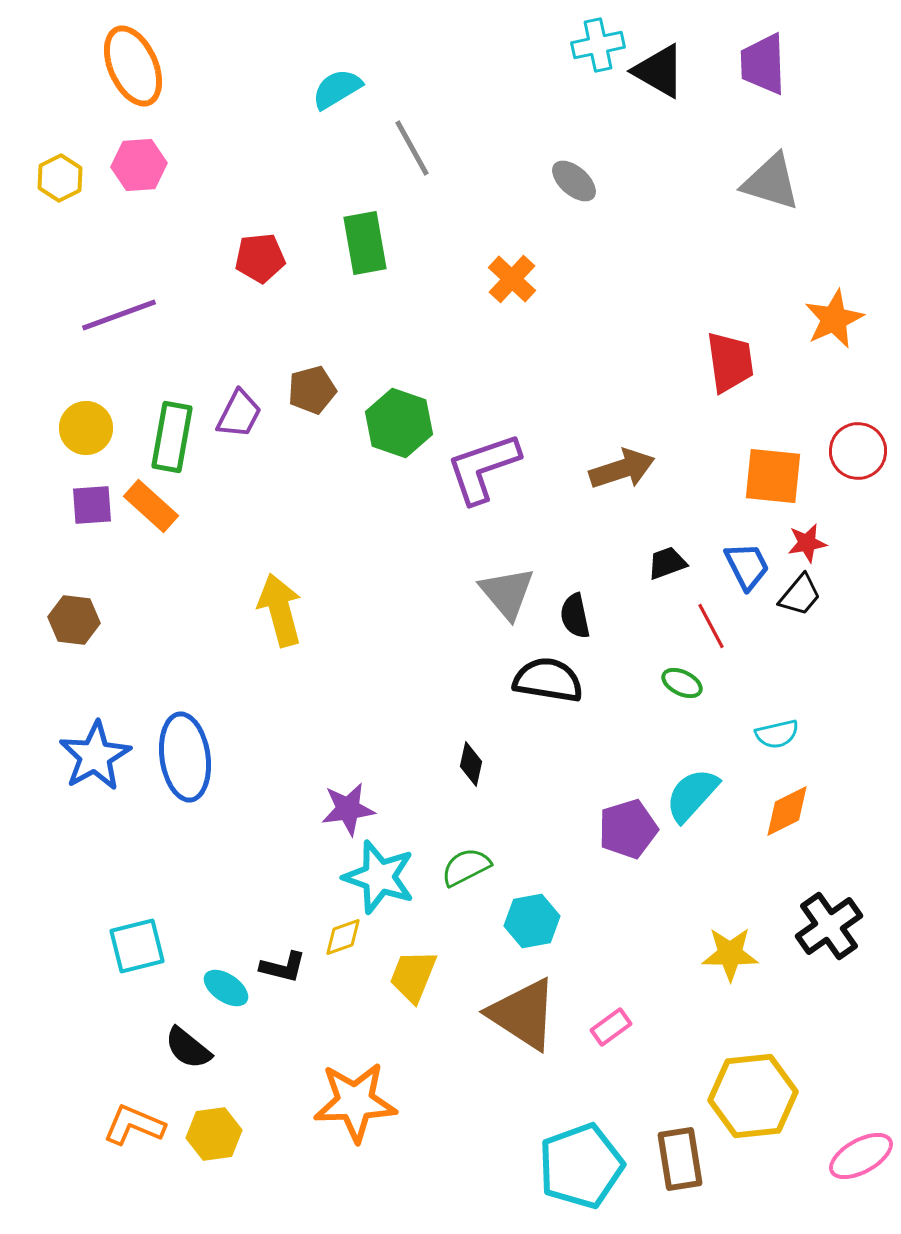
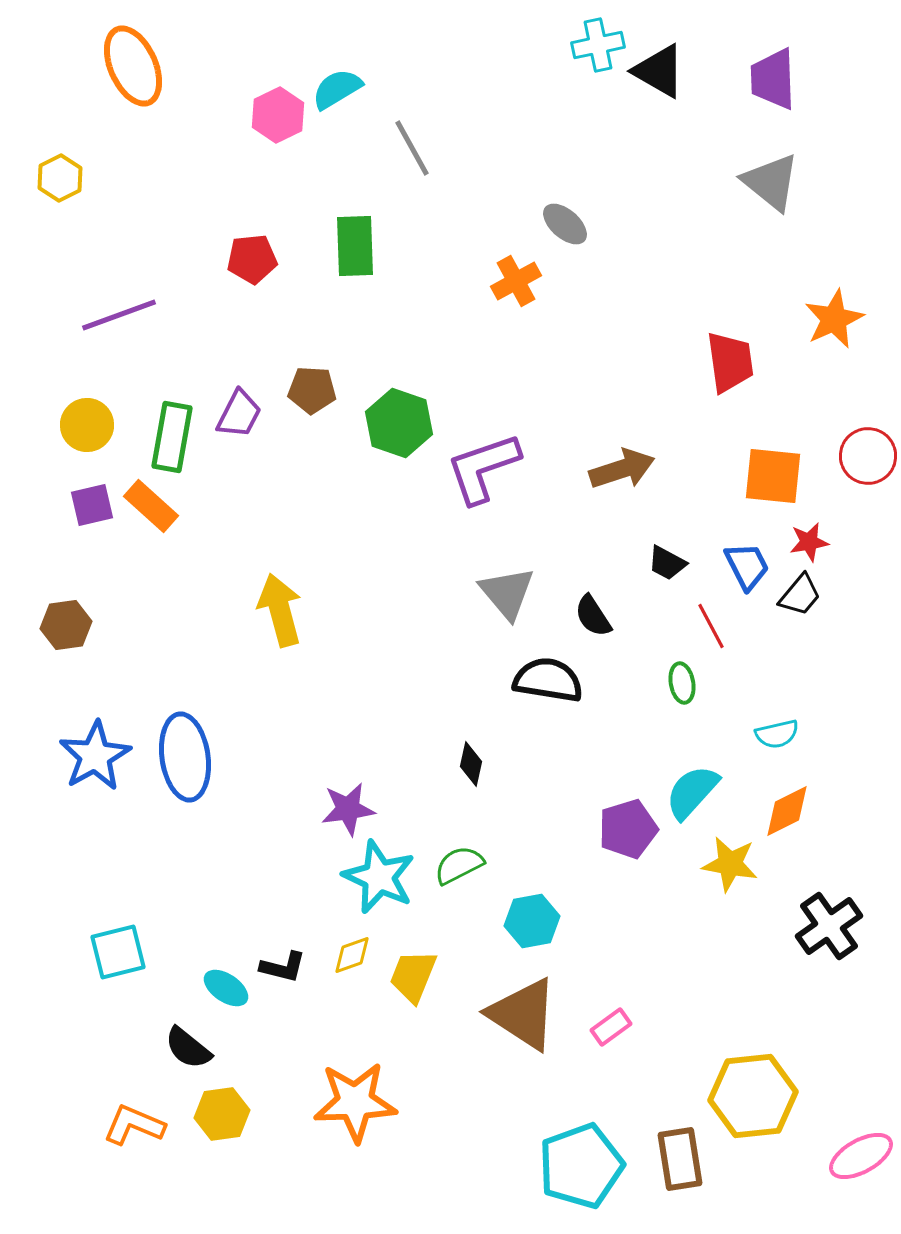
purple trapezoid at (763, 64): moved 10 px right, 15 px down
pink hexagon at (139, 165): moved 139 px right, 50 px up; rotated 22 degrees counterclockwise
gray ellipse at (574, 181): moved 9 px left, 43 px down
gray triangle at (771, 182): rotated 22 degrees clockwise
green rectangle at (365, 243): moved 10 px left, 3 px down; rotated 8 degrees clockwise
red pentagon at (260, 258): moved 8 px left, 1 px down
orange cross at (512, 279): moved 4 px right, 2 px down; rotated 18 degrees clockwise
brown pentagon at (312, 390): rotated 18 degrees clockwise
yellow circle at (86, 428): moved 1 px right, 3 px up
red circle at (858, 451): moved 10 px right, 5 px down
purple square at (92, 505): rotated 9 degrees counterclockwise
red star at (807, 543): moved 2 px right, 1 px up
black trapezoid at (667, 563): rotated 132 degrees counterclockwise
black semicircle at (575, 616): moved 18 px right; rotated 21 degrees counterclockwise
brown hexagon at (74, 620): moved 8 px left, 5 px down; rotated 15 degrees counterclockwise
green ellipse at (682, 683): rotated 54 degrees clockwise
cyan semicircle at (692, 795): moved 3 px up
green semicircle at (466, 867): moved 7 px left, 2 px up
cyan star at (379, 877): rotated 6 degrees clockwise
yellow diamond at (343, 937): moved 9 px right, 18 px down
cyan square at (137, 946): moved 19 px left, 6 px down
yellow star at (730, 954): moved 90 px up; rotated 10 degrees clockwise
yellow hexagon at (214, 1134): moved 8 px right, 20 px up
